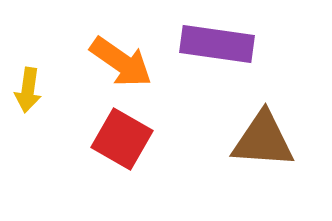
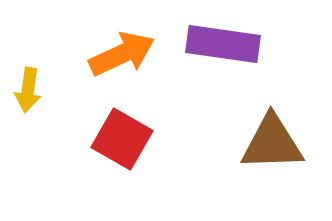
purple rectangle: moved 6 px right
orange arrow: moved 1 px right, 8 px up; rotated 60 degrees counterclockwise
brown triangle: moved 9 px right, 3 px down; rotated 6 degrees counterclockwise
